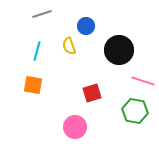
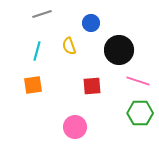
blue circle: moved 5 px right, 3 px up
pink line: moved 5 px left
orange square: rotated 18 degrees counterclockwise
red square: moved 7 px up; rotated 12 degrees clockwise
green hexagon: moved 5 px right, 2 px down; rotated 10 degrees counterclockwise
